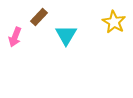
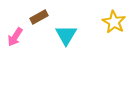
brown rectangle: rotated 18 degrees clockwise
pink arrow: rotated 12 degrees clockwise
